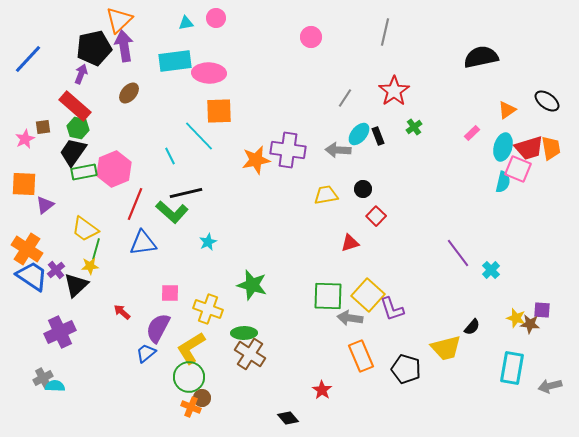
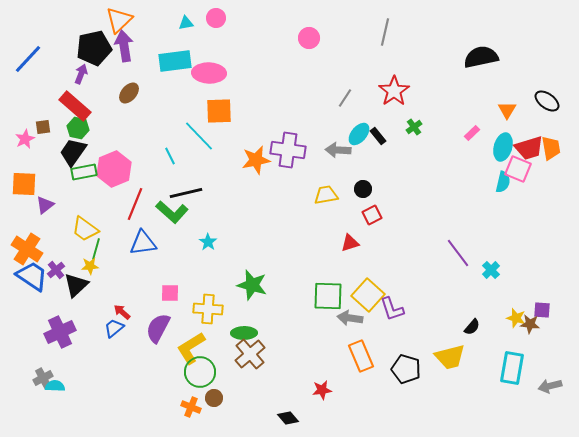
pink circle at (311, 37): moved 2 px left, 1 px down
orange triangle at (507, 110): rotated 24 degrees counterclockwise
black rectangle at (378, 136): rotated 18 degrees counterclockwise
red square at (376, 216): moved 4 px left, 1 px up; rotated 18 degrees clockwise
cyan star at (208, 242): rotated 12 degrees counterclockwise
yellow cross at (208, 309): rotated 16 degrees counterclockwise
yellow trapezoid at (446, 348): moved 4 px right, 9 px down
blue trapezoid at (146, 353): moved 32 px left, 25 px up
brown cross at (250, 354): rotated 16 degrees clockwise
green circle at (189, 377): moved 11 px right, 5 px up
red star at (322, 390): rotated 30 degrees clockwise
brown circle at (202, 398): moved 12 px right
